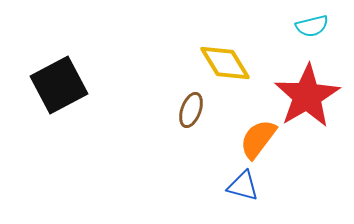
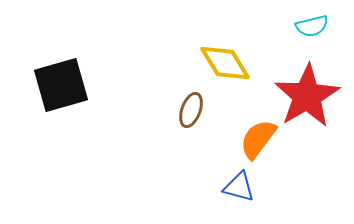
black square: moved 2 px right; rotated 12 degrees clockwise
blue triangle: moved 4 px left, 1 px down
